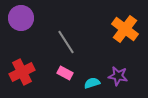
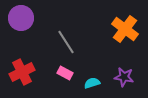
purple star: moved 6 px right, 1 px down
